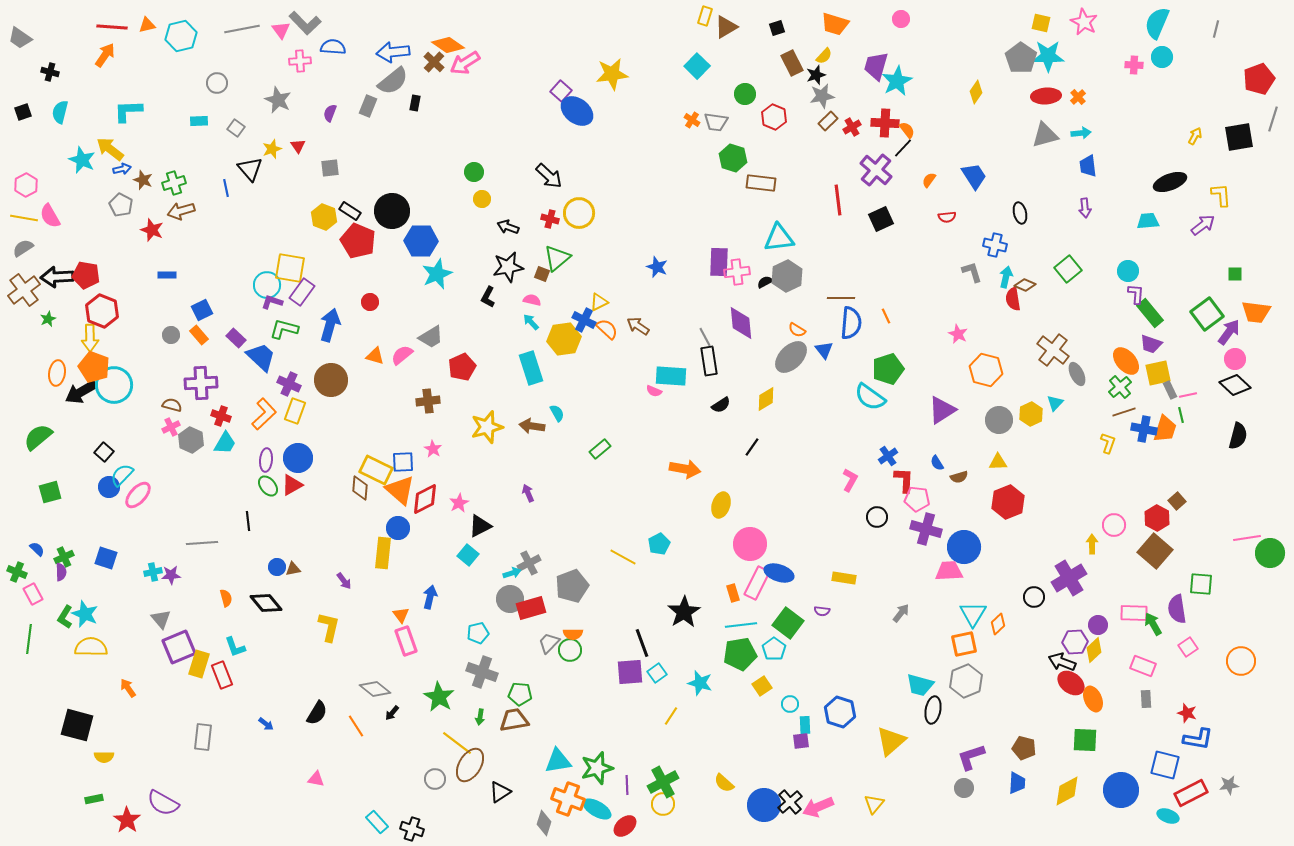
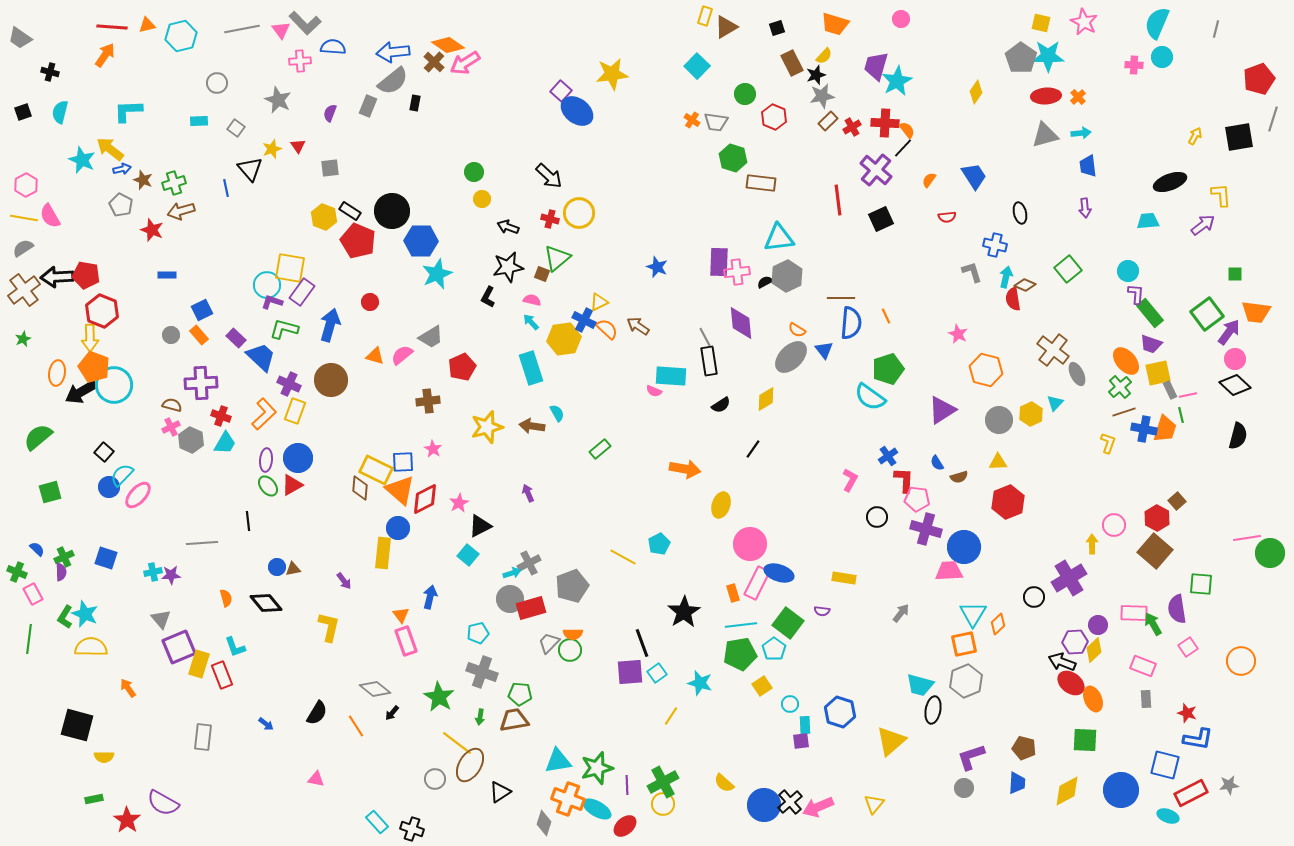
green star at (48, 319): moved 25 px left, 20 px down
black line at (752, 447): moved 1 px right, 2 px down
